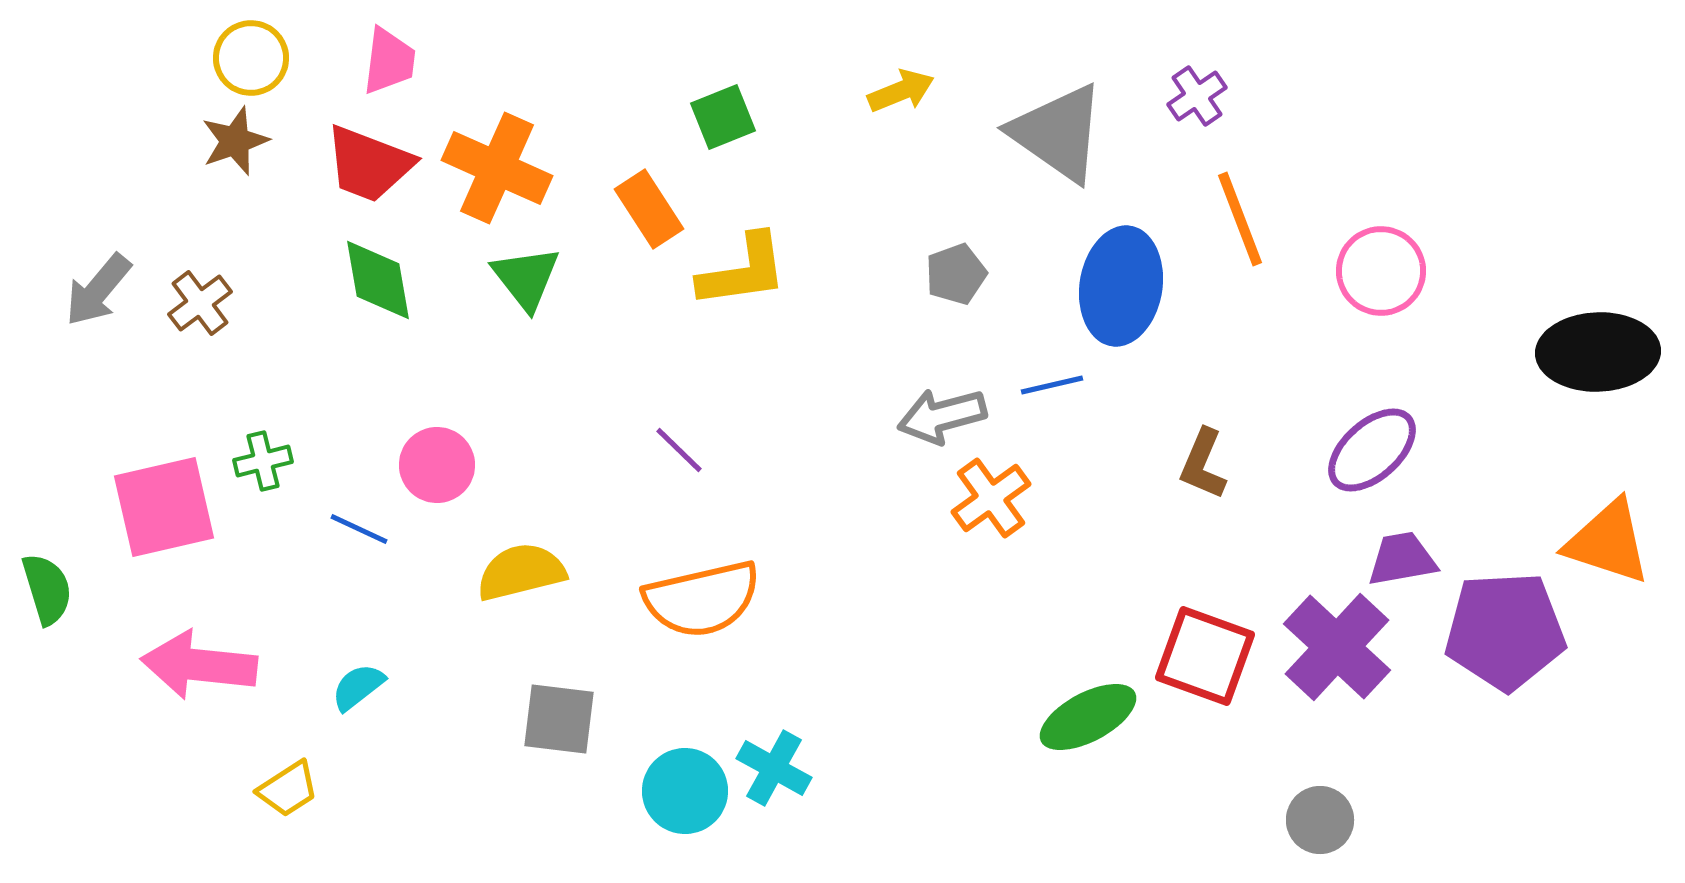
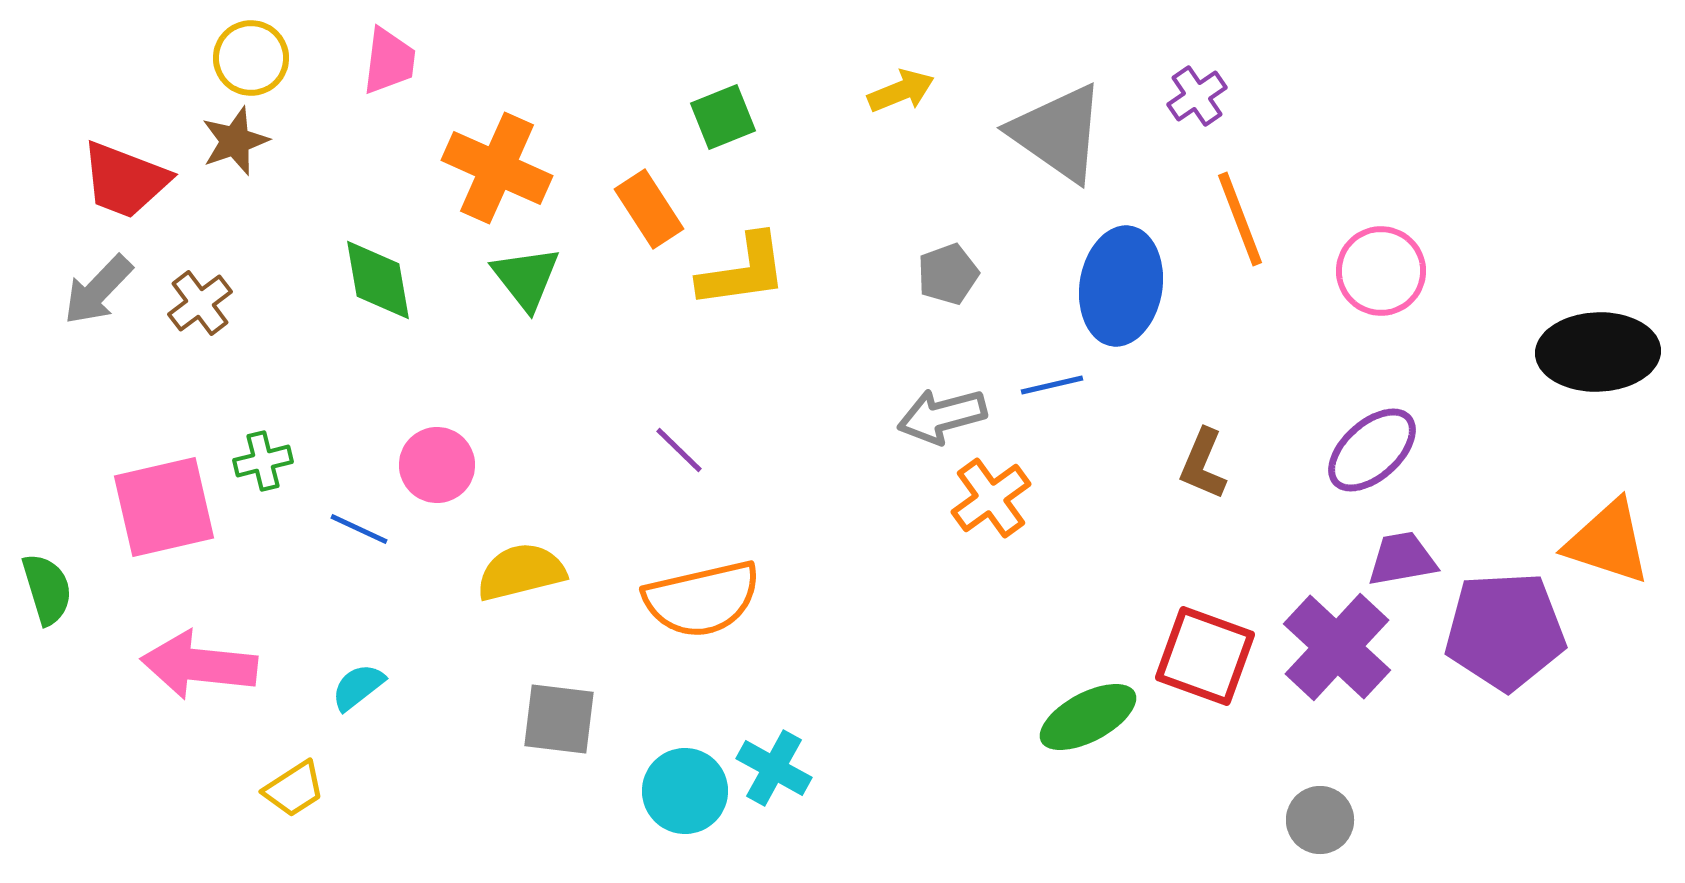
red trapezoid at (369, 164): moved 244 px left, 16 px down
gray pentagon at (956, 274): moved 8 px left
gray arrow at (98, 290): rotated 4 degrees clockwise
yellow trapezoid at (288, 789): moved 6 px right
